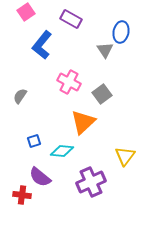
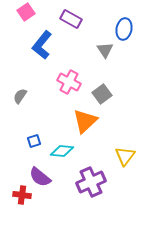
blue ellipse: moved 3 px right, 3 px up
orange triangle: moved 2 px right, 1 px up
